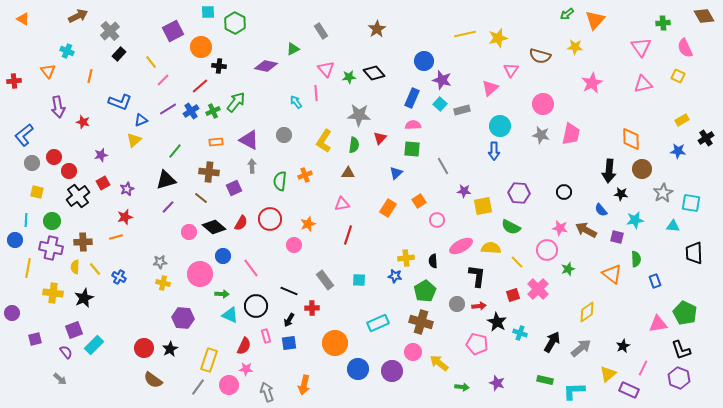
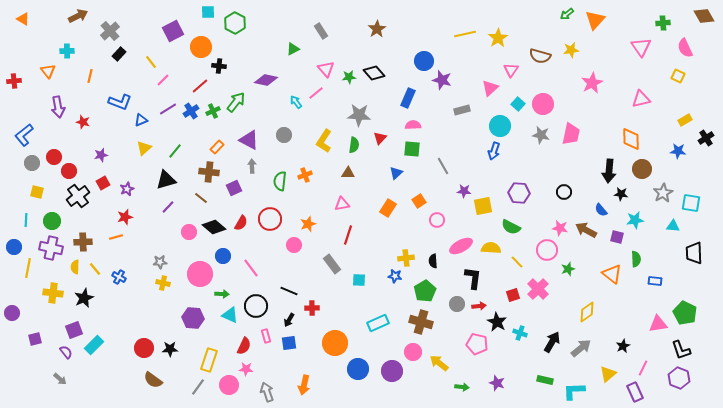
yellow star at (498, 38): rotated 18 degrees counterclockwise
yellow star at (575, 47): moved 4 px left, 3 px down; rotated 14 degrees counterclockwise
cyan cross at (67, 51): rotated 24 degrees counterclockwise
purple diamond at (266, 66): moved 14 px down
pink triangle at (643, 84): moved 2 px left, 15 px down
pink line at (316, 93): rotated 56 degrees clockwise
blue rectangle at (412, 98): moved 4 px left
cyan square at (440, 104): moved 78 px right
yellow rectangle at (682, 120): moved 3 px right
yellow triangle at (134, 140): moved 10 px right, 8 px down
orange rectangle at (216, 142): moved 1 px right, 5 px down; rotated 40 degrees counterclockwise
blue arrow at (494, 151): rotated 18 degrees clockwise
blue circle at (15, 240): moved 1 px left, 7 px down
black L-shape at (477, 276): moved 4 px left, 2 px down
gray rectangle at (325, 280): moved 7 px right, 16 px up
blue rectangle at (655, 281): rotated 64 degrees counterclockwise
purple hexagon at (183, 318): moved 10 px right
black star at (170, 349): rotated 28 degrees clockwise
purple rectangle at (629, 390): moved 6 px right, 2 px down; rotated 42 degrees clockwise
